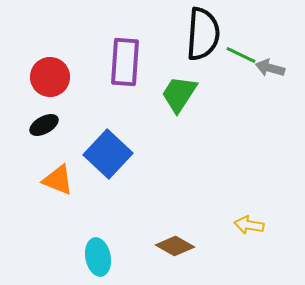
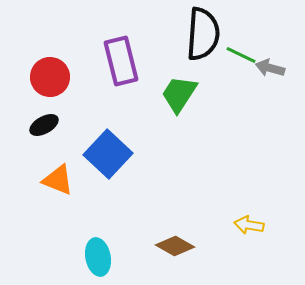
purple rectangle: moved 4 px left, 1 px up; rotated 18 degrees counterclockwise
